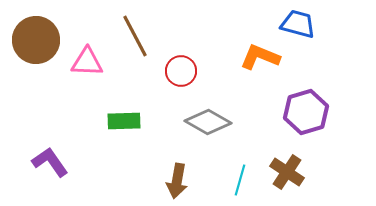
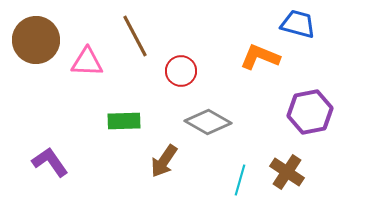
purple hexagon: moved 4 px right; rotated 6 degrees clockwise
brown arrow: moved 13 px left, 20 px up; rotated 24 degrees clockwise
